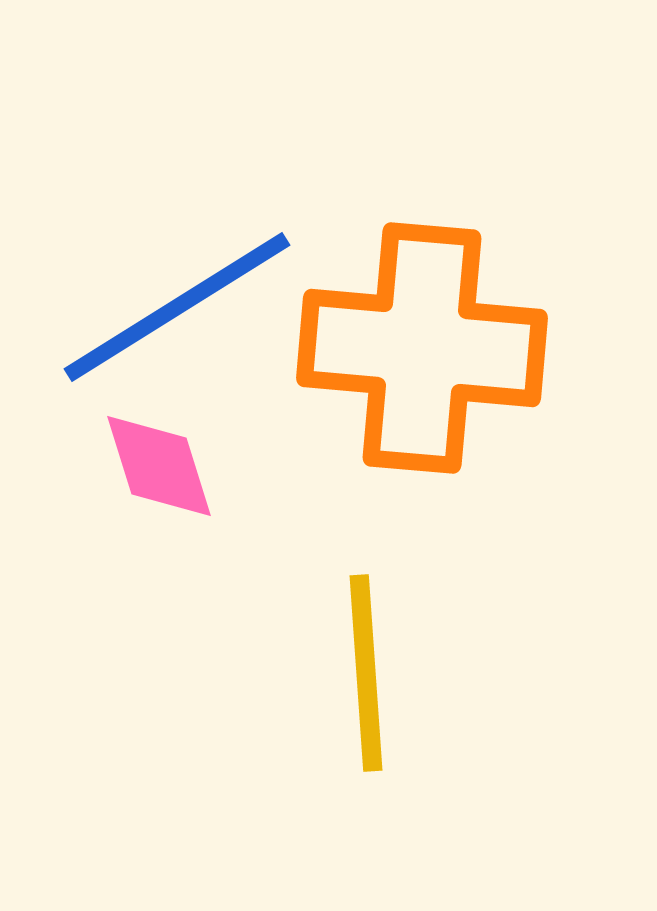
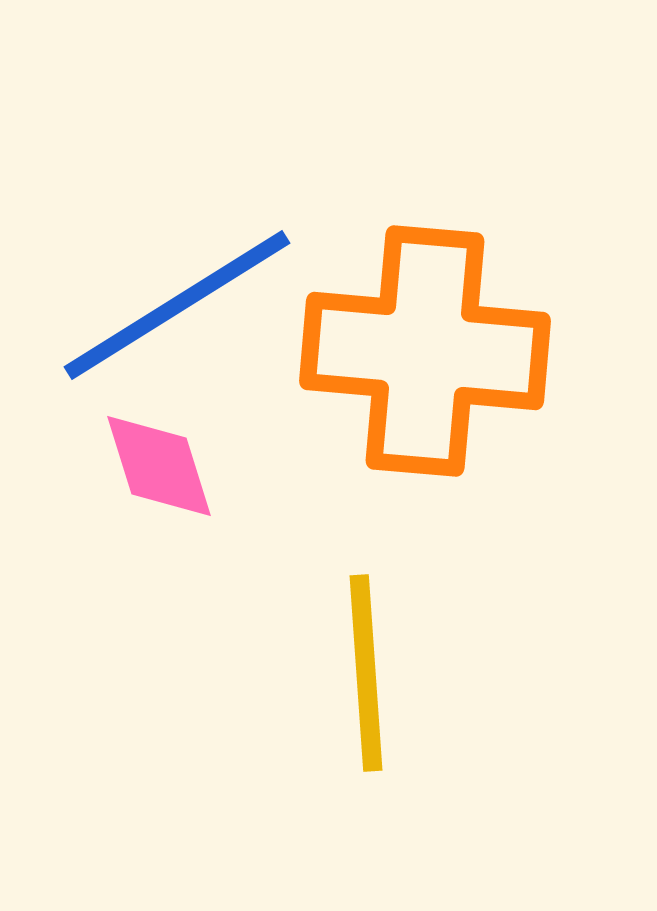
blue line: moved 2 px up
orange cross: moved 3 px right, 3 px down
